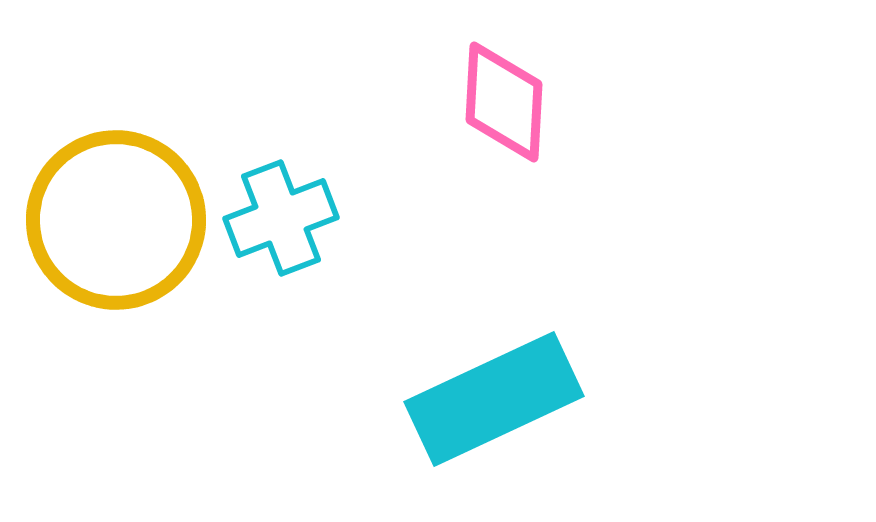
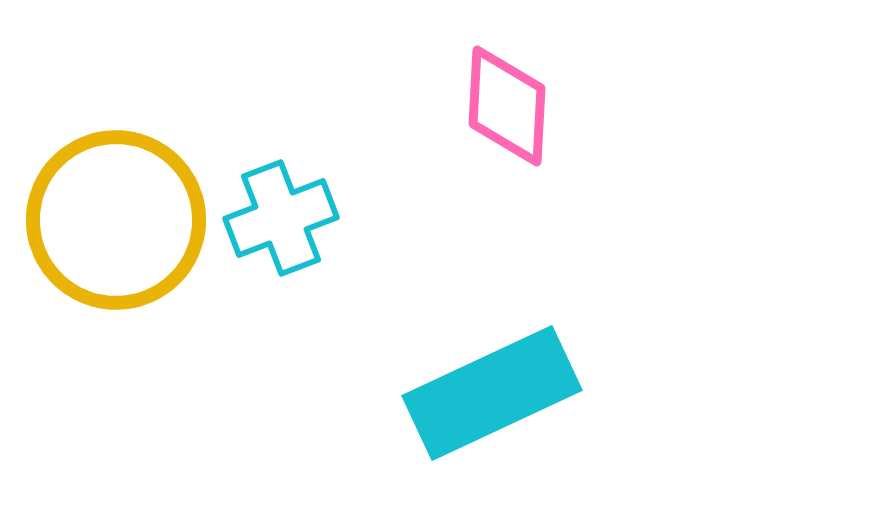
pink diamond: moved 3 px right, 4 px down
cyan rectangle: moved 2 px left, 6 px up
